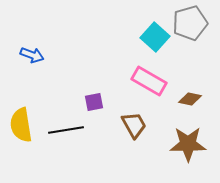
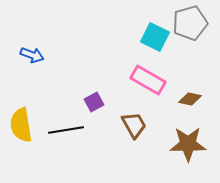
cyan square: rotated 16 degrees counterclockwise
pink rectangle: moved 1 px left, 1 px up
purple square: rotated 18 degrees counterclockwise
